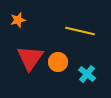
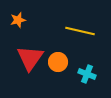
cyan cross: rotated 18 degrees counterclockwise
